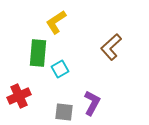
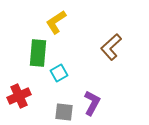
cyan square: moved 1 px left, 4 px down
